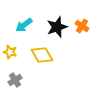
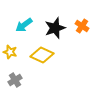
black star: moved 2 px left, 1 px down
yellow diamond: rotated 35 degrees counterclockwise
